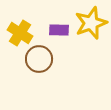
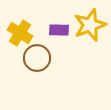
yellow star: moved 1 px left, 2 px down
brown circle: moved 2 px left, 1 px up
